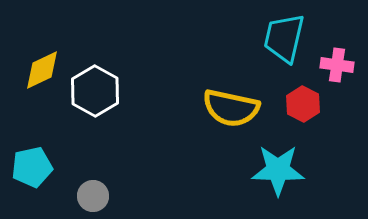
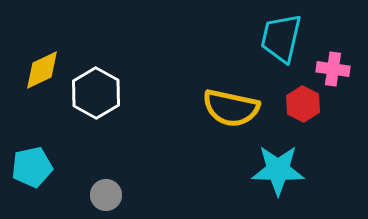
cyan trapezoid: moved 3 px left
pink cross: moved 4 px left, 4 px down
white hexagon: moved 1 px right, 2 px down
gray circle: moved 13 px right, 1 px up
